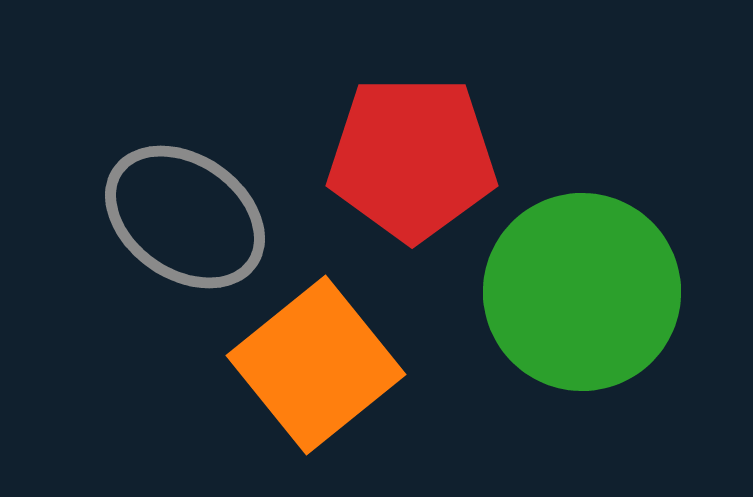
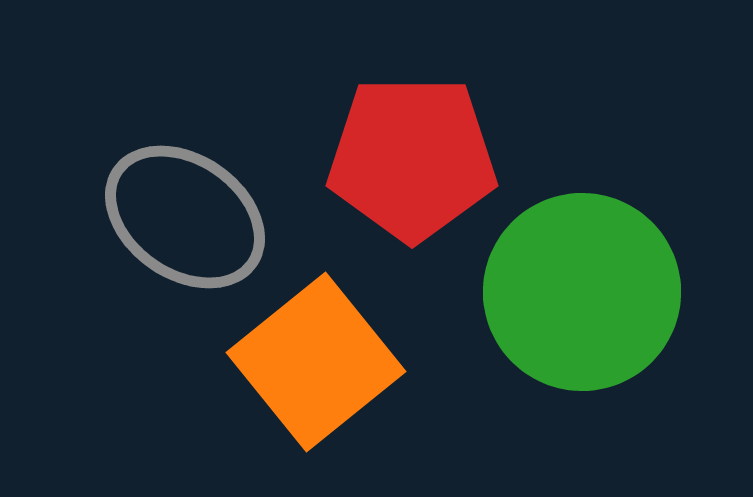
orange square: moved 3 px up
